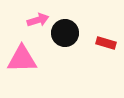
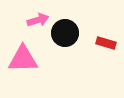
pink triangle: moved 1 px right
